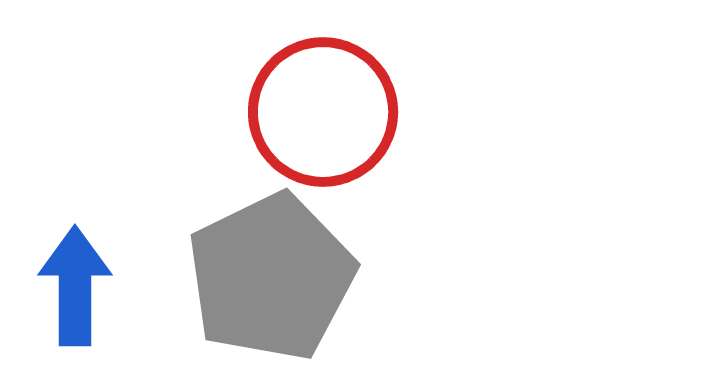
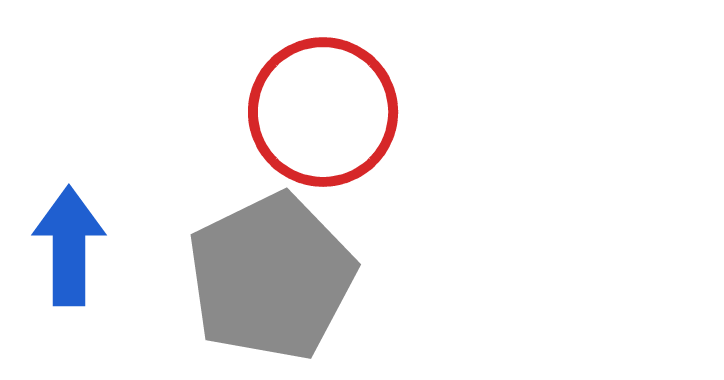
blue arrow: moved 6 px left, 40 px up
